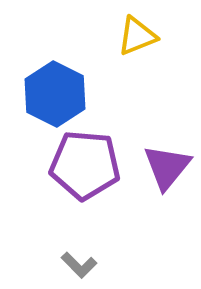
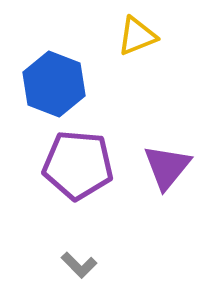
blue hexagon: moved 1 px left, 10 px up; rotated 6 degrees counterclockwise
purple pentagon: moved 7 px left
